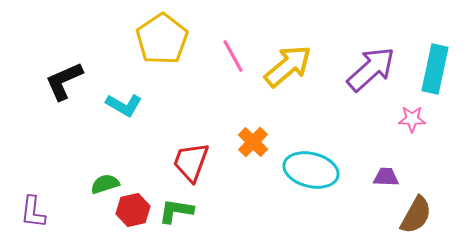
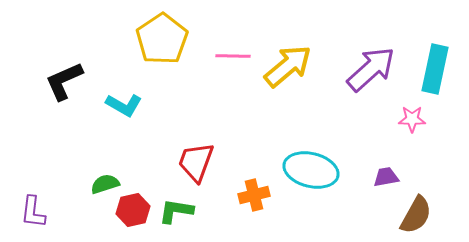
pink line: rotated 60 degrees counterclockwise
orange cross: moved 1 px right, 53 px down; rotated 32 degrees clockwise
red trapezoid: moved 5 px right
purple trapezoid: rotated 12 degrees counterclockwise
